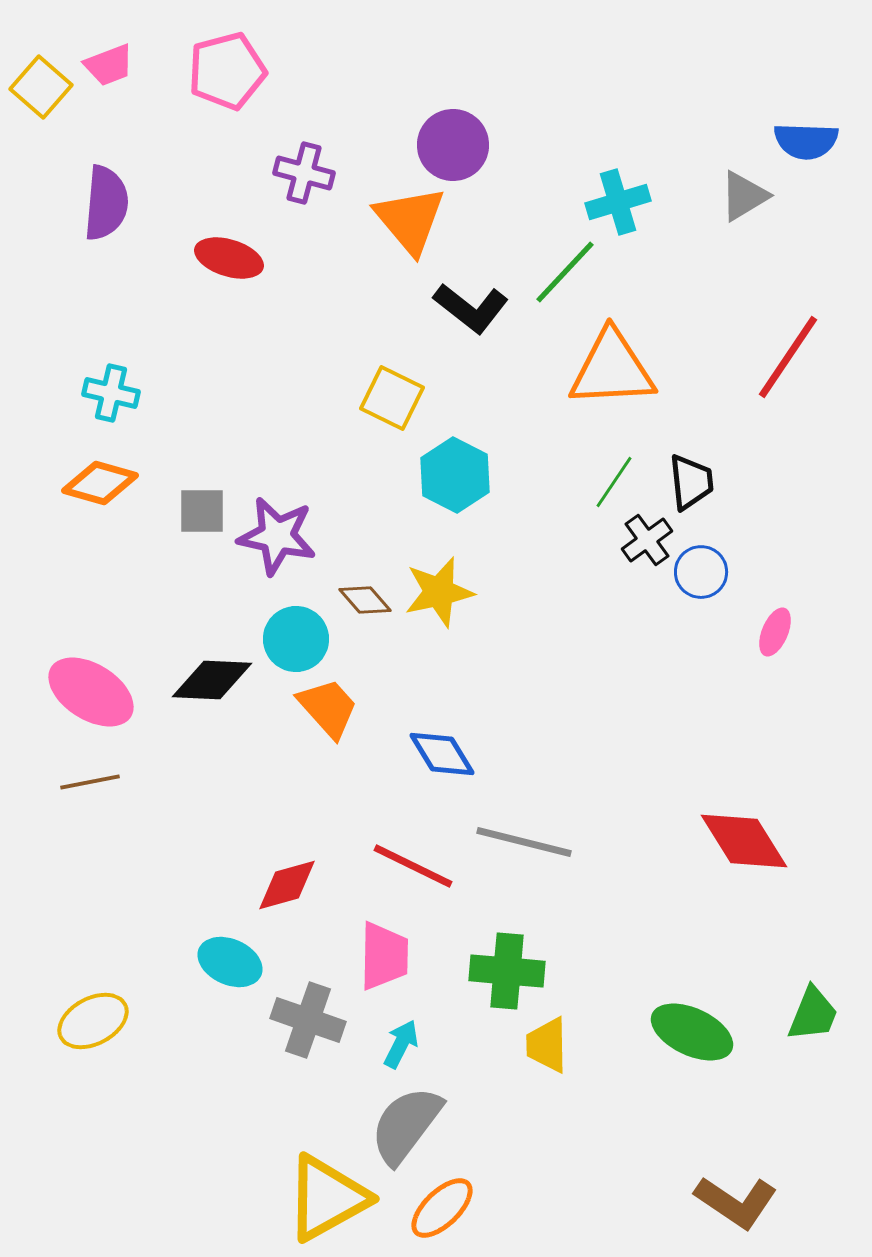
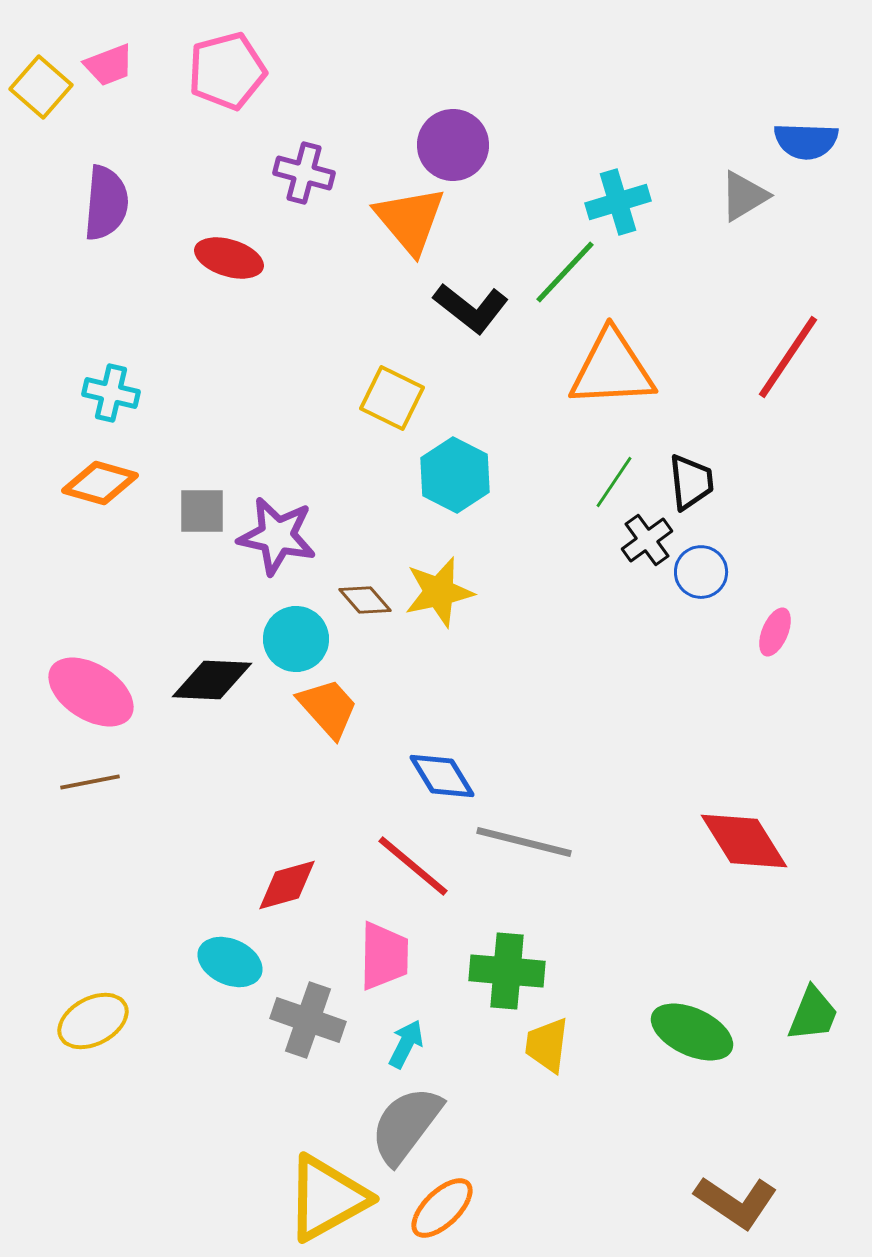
blue diamond at (442, 754): moved 22 px down
red line at (413, 866): rotated 14 degrees clockwise
cyan arrow at (401, 1044): moved 5 px right
yellow trapezoid at (547, 1045): rotated 8 degrees clockwise
